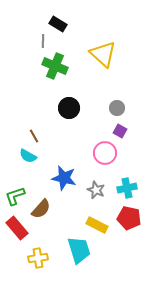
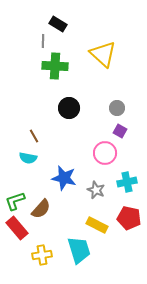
green cross: rotated 20 degrees counterclockwise
cyan semicircle: moved 2 px down; rotated 18 degrees counterclockwise
cyan cross: moved 6 px up
green L-shape: moved 5 px down
yellow cross: moved 4 px right, 3 px up
